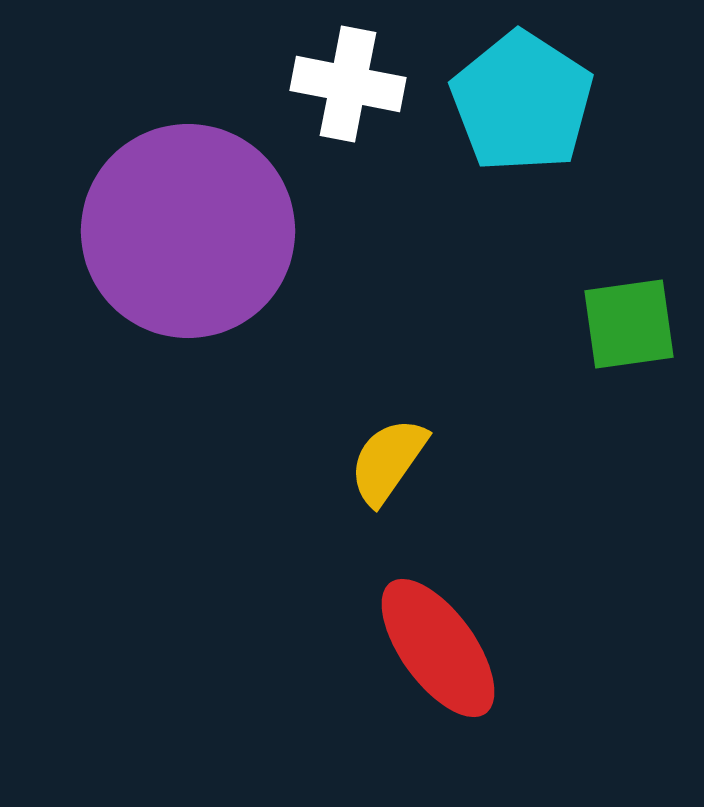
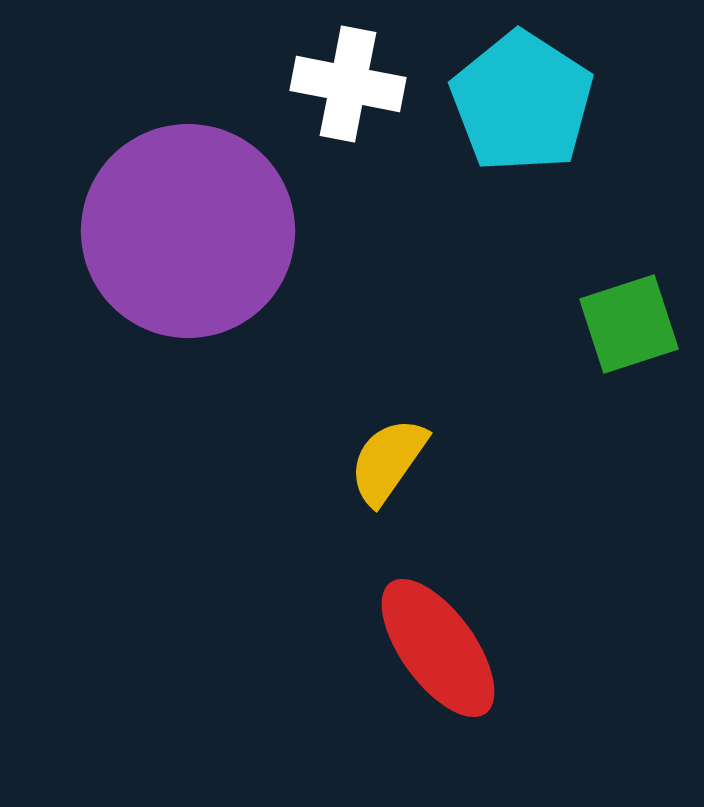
green square: rotated 10 degrees counterclockwise
